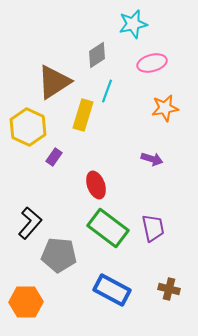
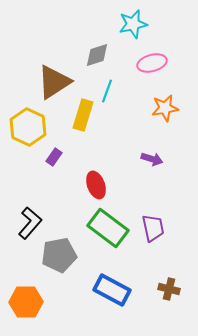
gray diamond: rotated 16 degrees clockwise
gray pentagon: rotated 16 degrees counterclockwise
